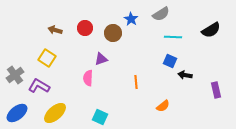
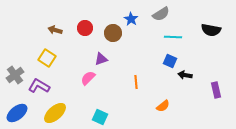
black semicircle: rotated 42 degrees clockwise
pink semicircle: rotated 42 degrees clockwise
